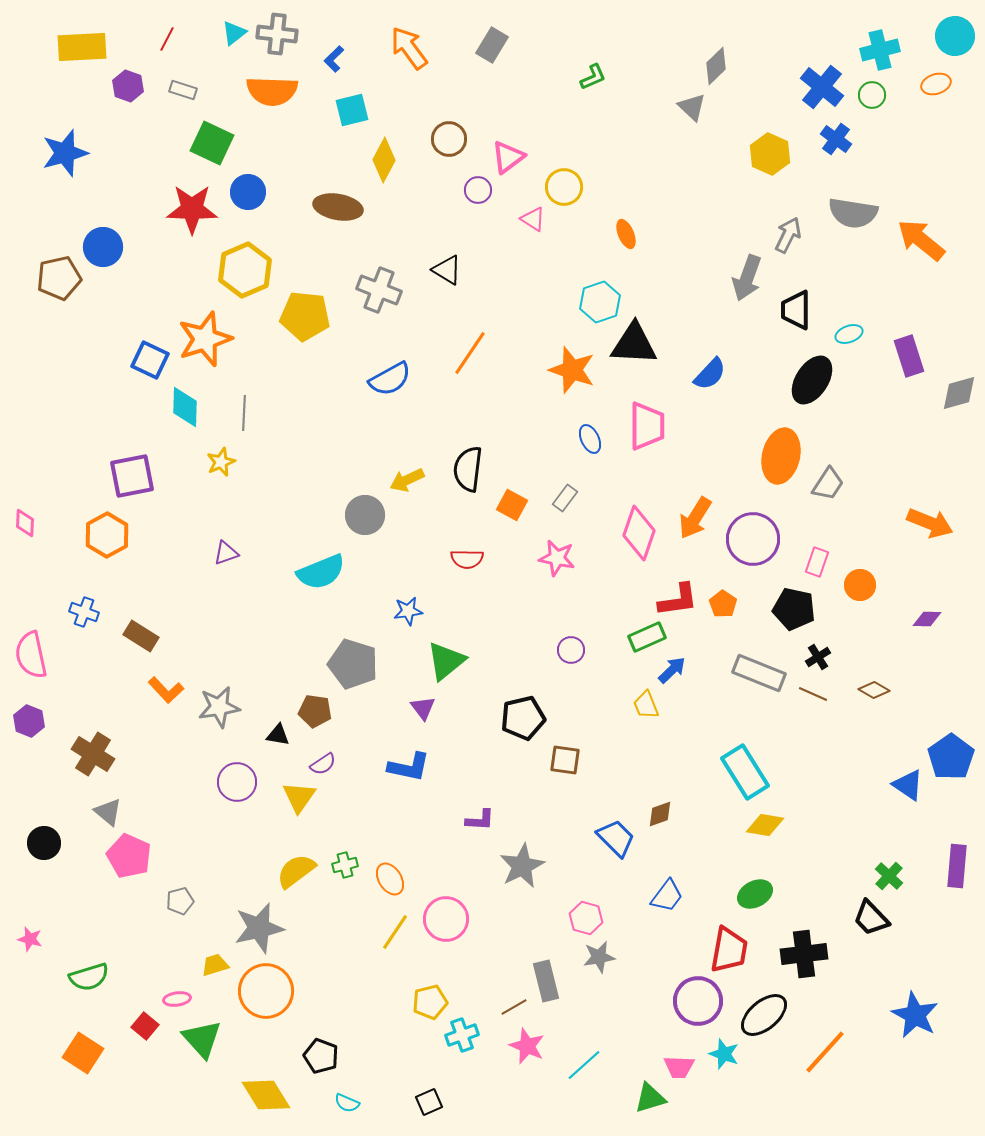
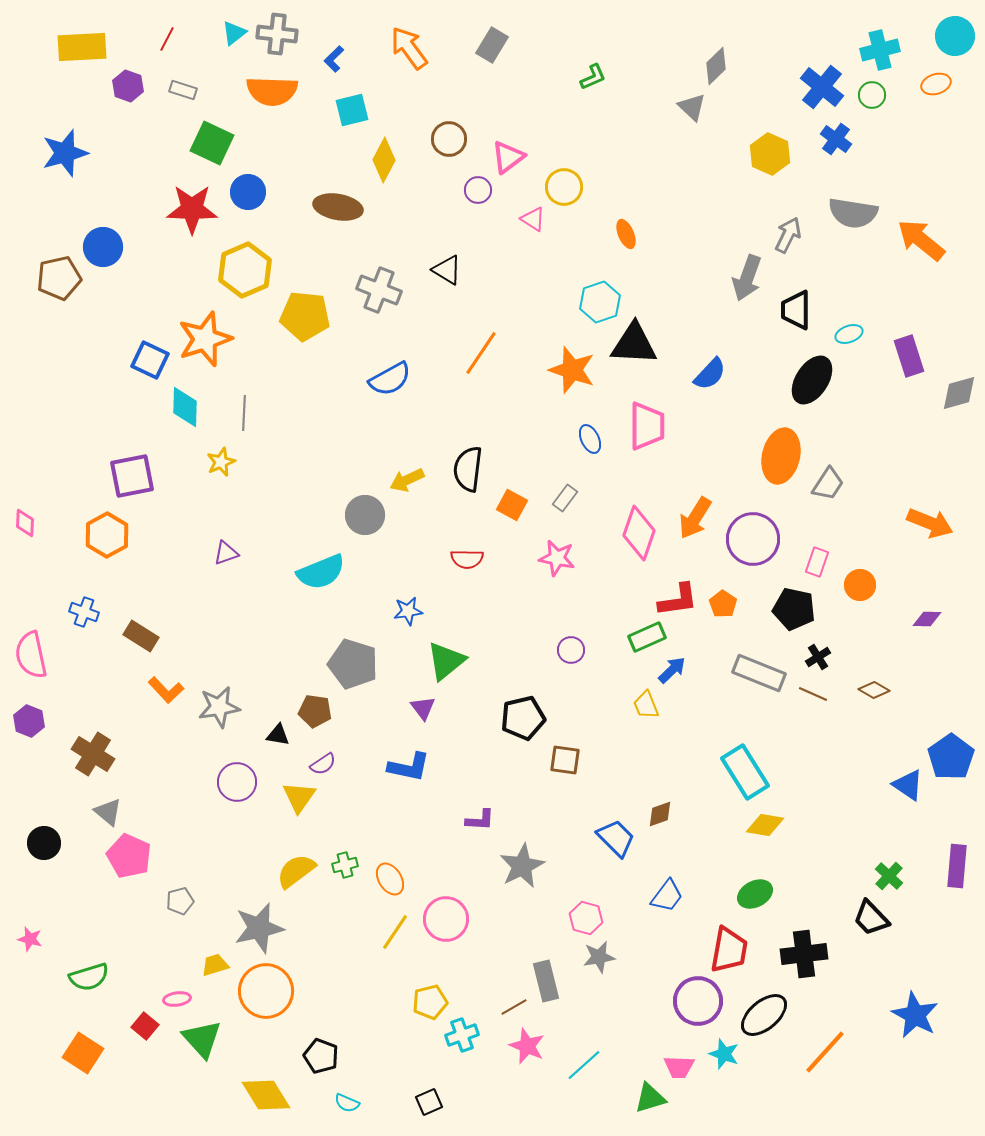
orange line at (470, 353): moved 11 px right
